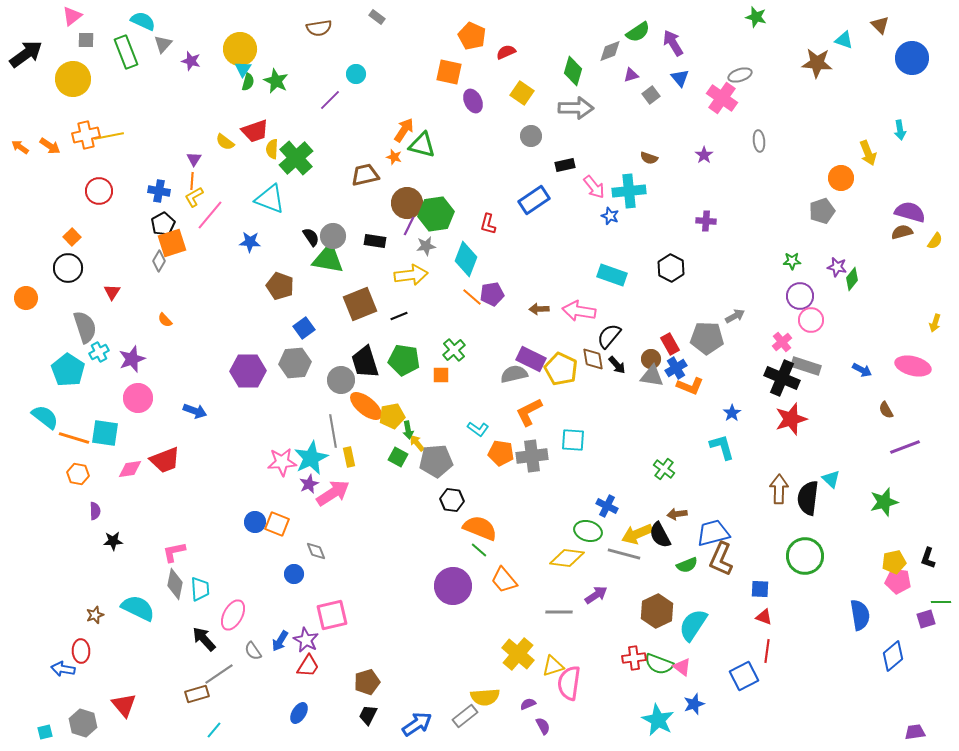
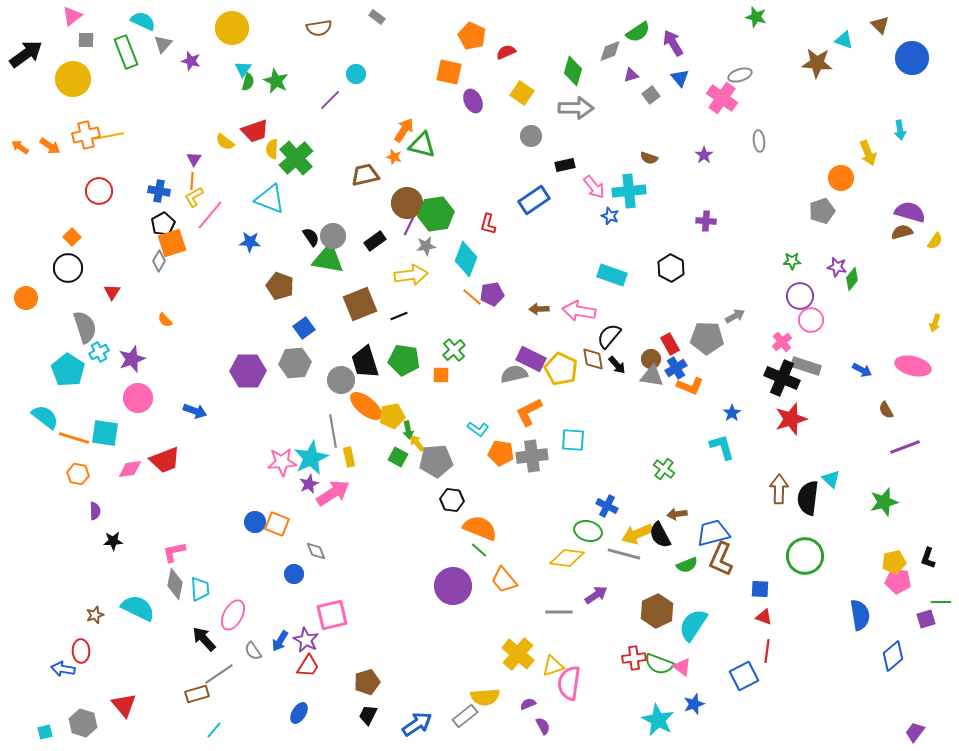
yellow circle at (240, 49): moved 8 px left, 21 px up
black rectangle at (375, 241): rotated 45 degrees counterclockwise
purple trapezoid at (915, 732): rotated 45 degrees counterclockwise
